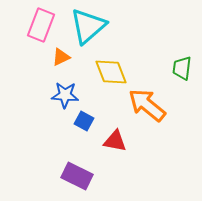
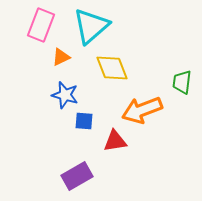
cyan triangle: moved 3 px right
green trapezoid: moved 14 px down
yellow diamond: moved 1 px right, 4 px up
blue star: rotated 12 degrees clockwise
orange arrow: moved 5 px left, 5 px down; rotated 60 degrees counterclockwise
blue square: rotated 24 degrees counterclockwise
red triangle: rotated 20 degrees counterclockwise
purple rectangle: rotated 56 degrees counterclockwise
